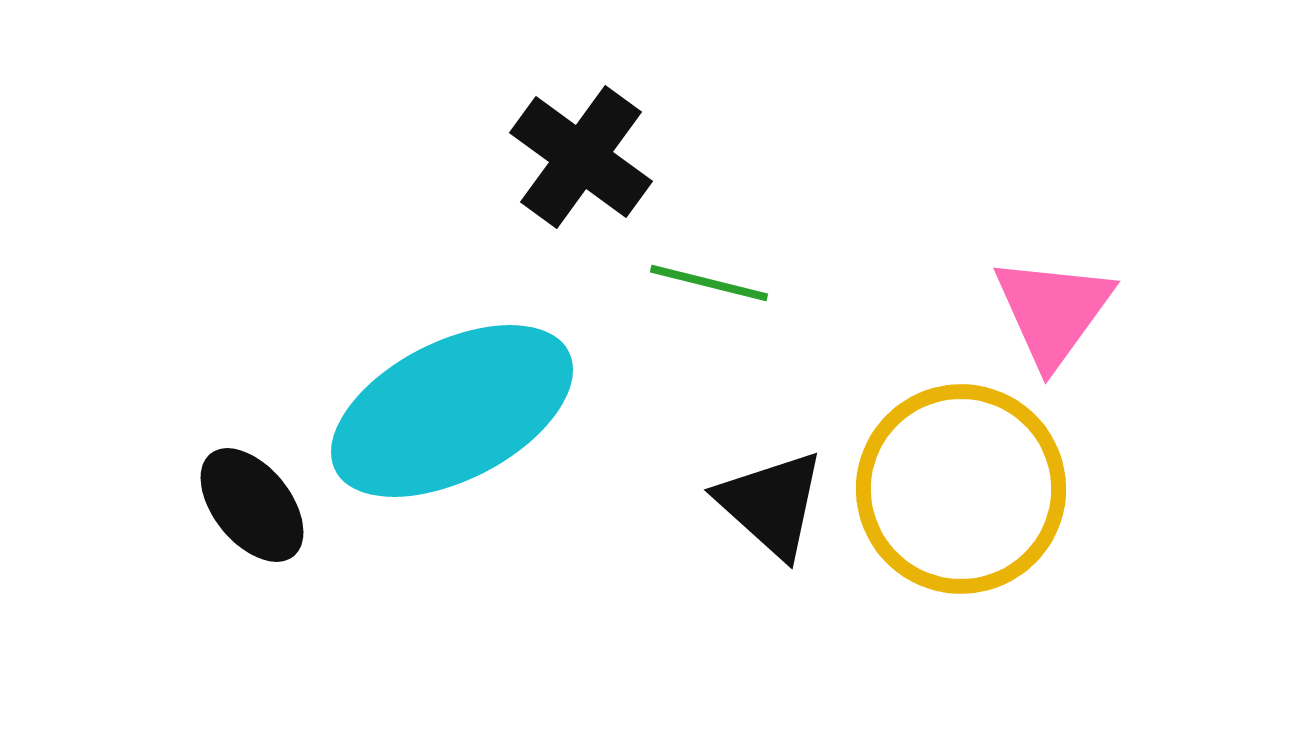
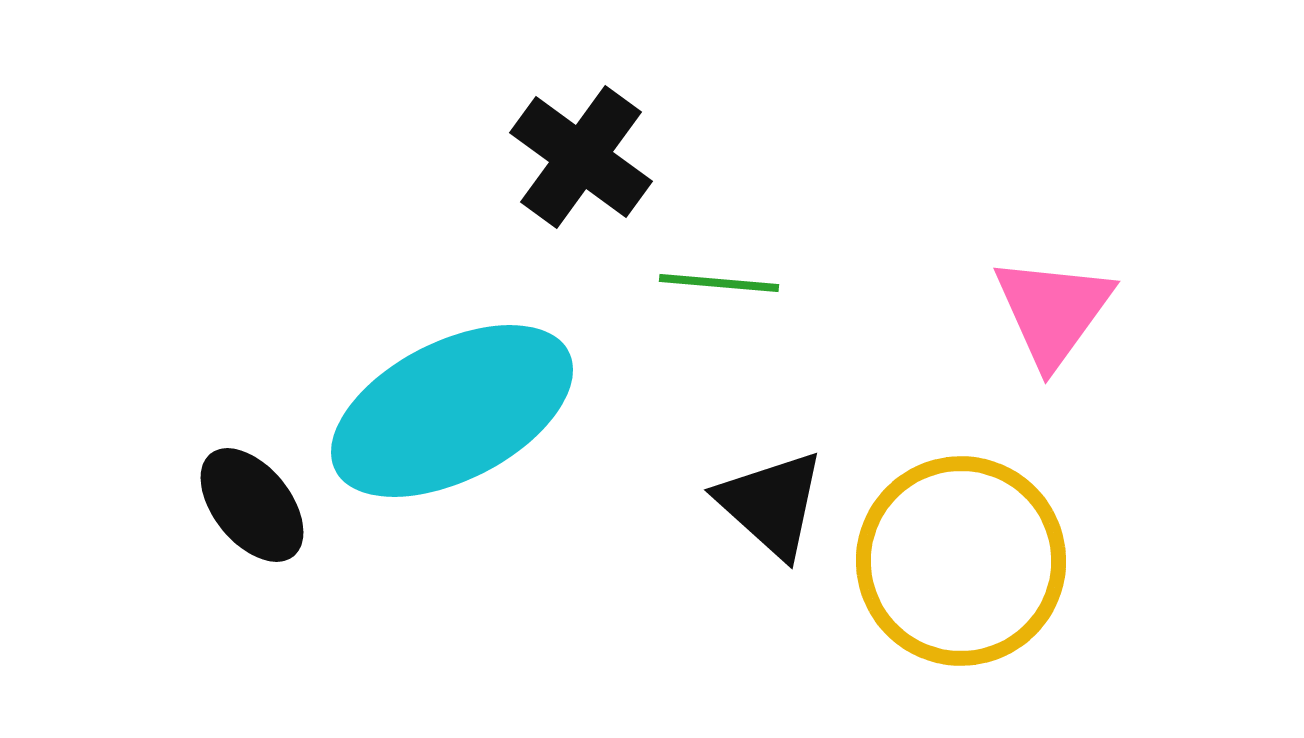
green line: moved 10 px right; rotated 9 degrees counterclockwise
yellow circle: moved 72 px down
